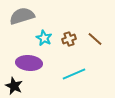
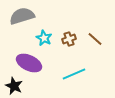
purple ellipse: rotated 20 degrees clockwise
